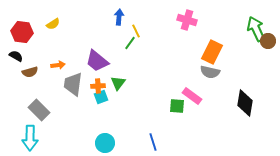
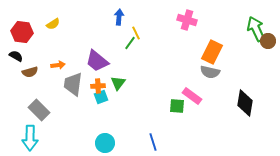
yellow line: moved 2 px down
